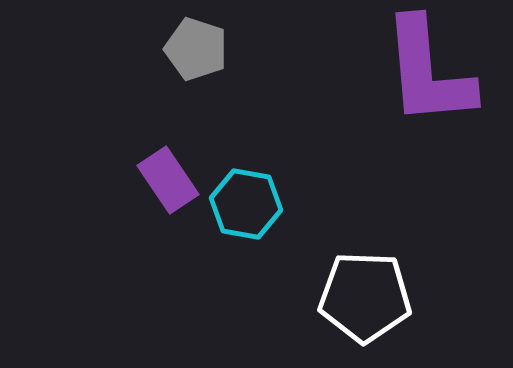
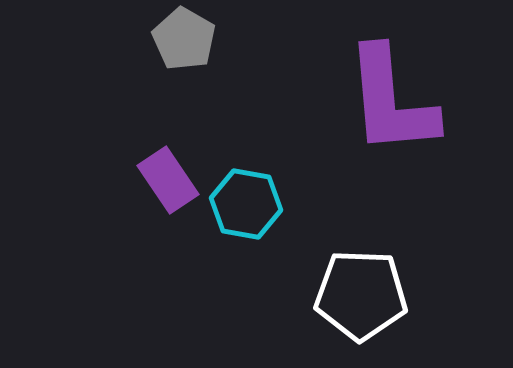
gray pentagon: moved 12 px left, 10 px up; rotated 12 degrees clockwise
purple L-shape: moved 37 px left, 29 px down
white pentagon: moved 4 px left, 2 px up
